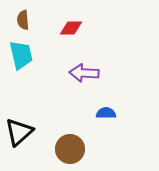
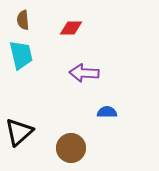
blue semicircle: moved 1 px right, 1 px up
brown circle: moved 1 px right, 1 px up
